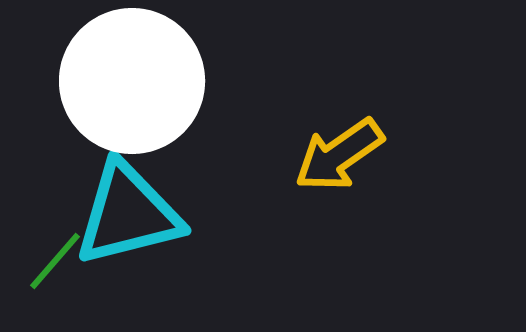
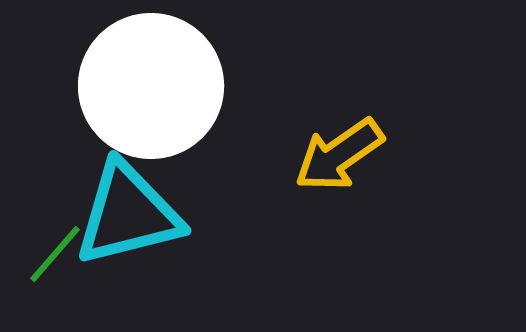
white circle: moved 19 px right, 5 px down
green line: moved 7 px up
